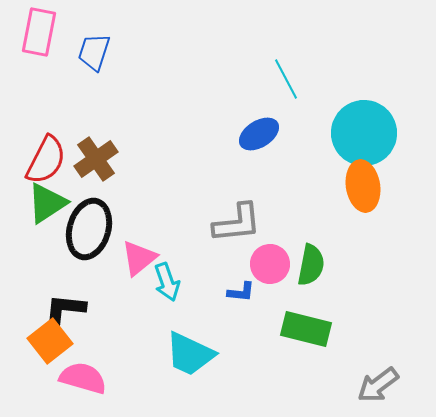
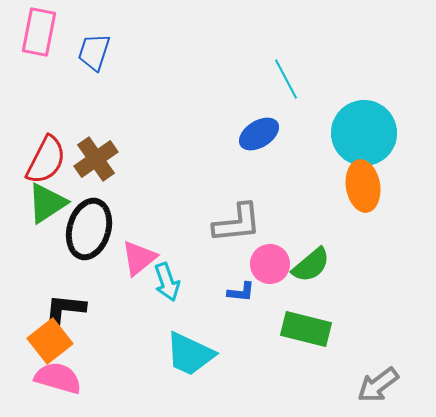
green semicircle: rotated 39 degrees clockwise
pink semicircle: moved 25 px left
